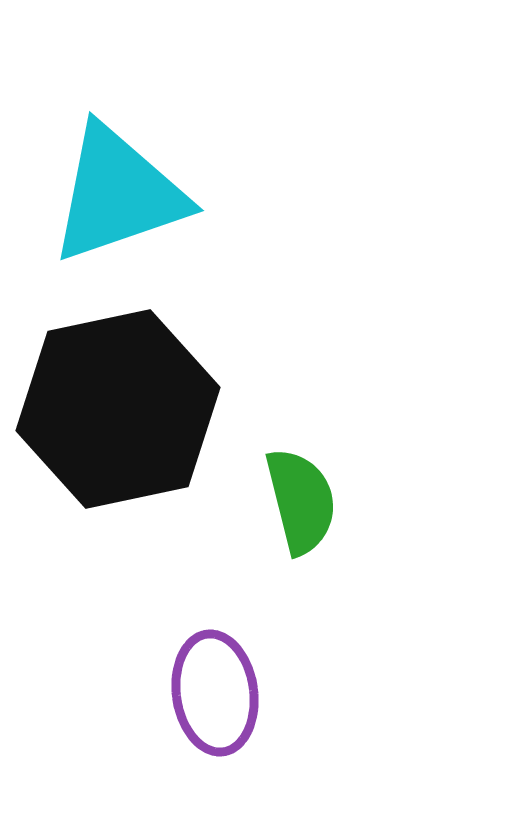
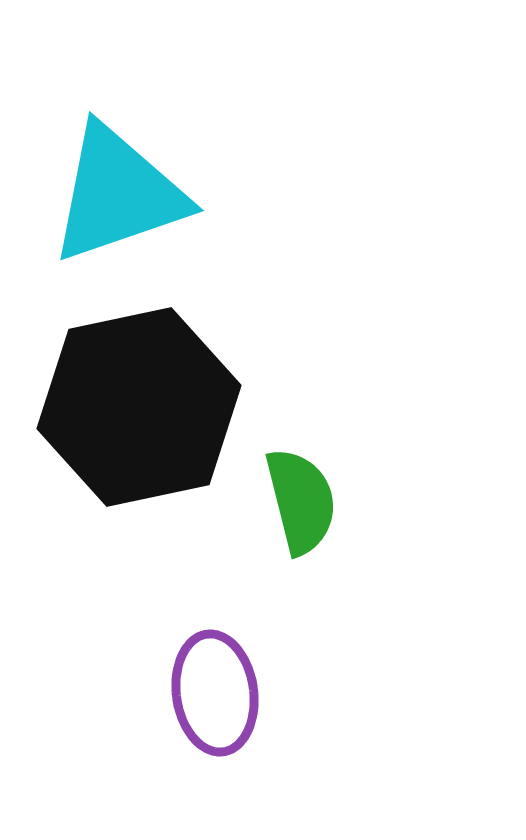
black hexagon: moved 21 px right, 2 px up
